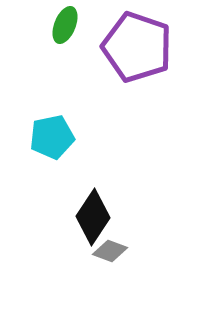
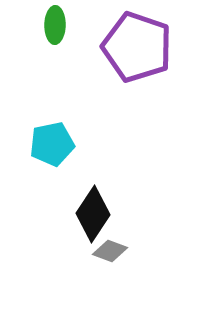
green ellipse: moved 10 px left; rotated 21 degrees counterclockwise
cyan pentagon: moved 7 px down
black diamond: moved 3 px up
